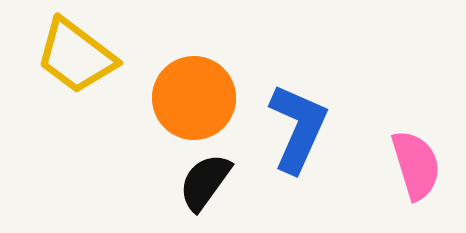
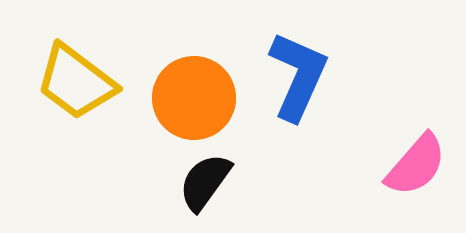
yellow trapezoid: moved 26 px down
blue L-shape: moved 52 px up
pink semicircle: rotated 58 degrees clockwise
